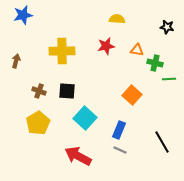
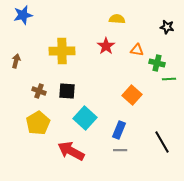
red star: rotated 24 degrees counterclockwise
green cross: moved 2 px right
gray line: rotated 24 degrees counterclockwise
red arrow: moved 7 px left, 5 px up
